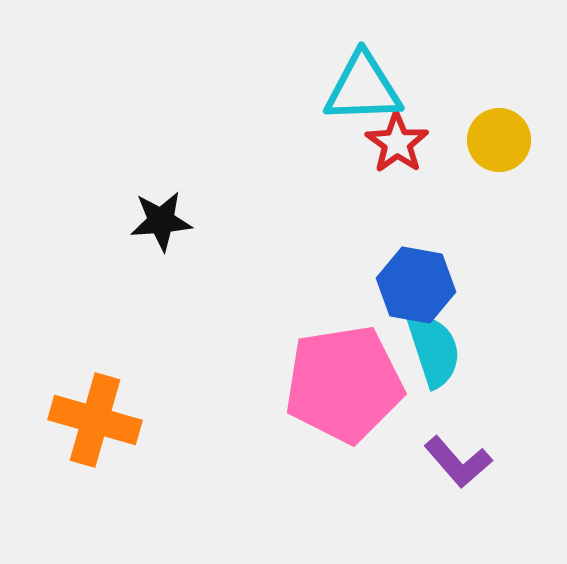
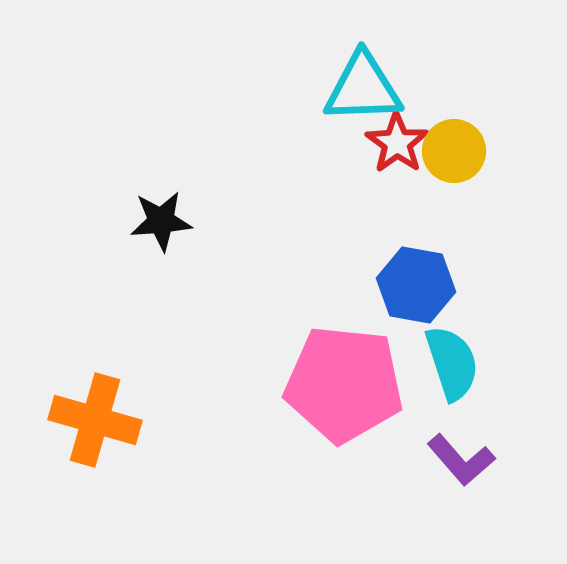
yellow circle: moved 45 px left, 11 px down
cyan semicircle: moved 18 px right, 13 px down
pink pentagon: rotated 15 degrees clockwise
purple L-shape: moved 3 px right, 2 px up
